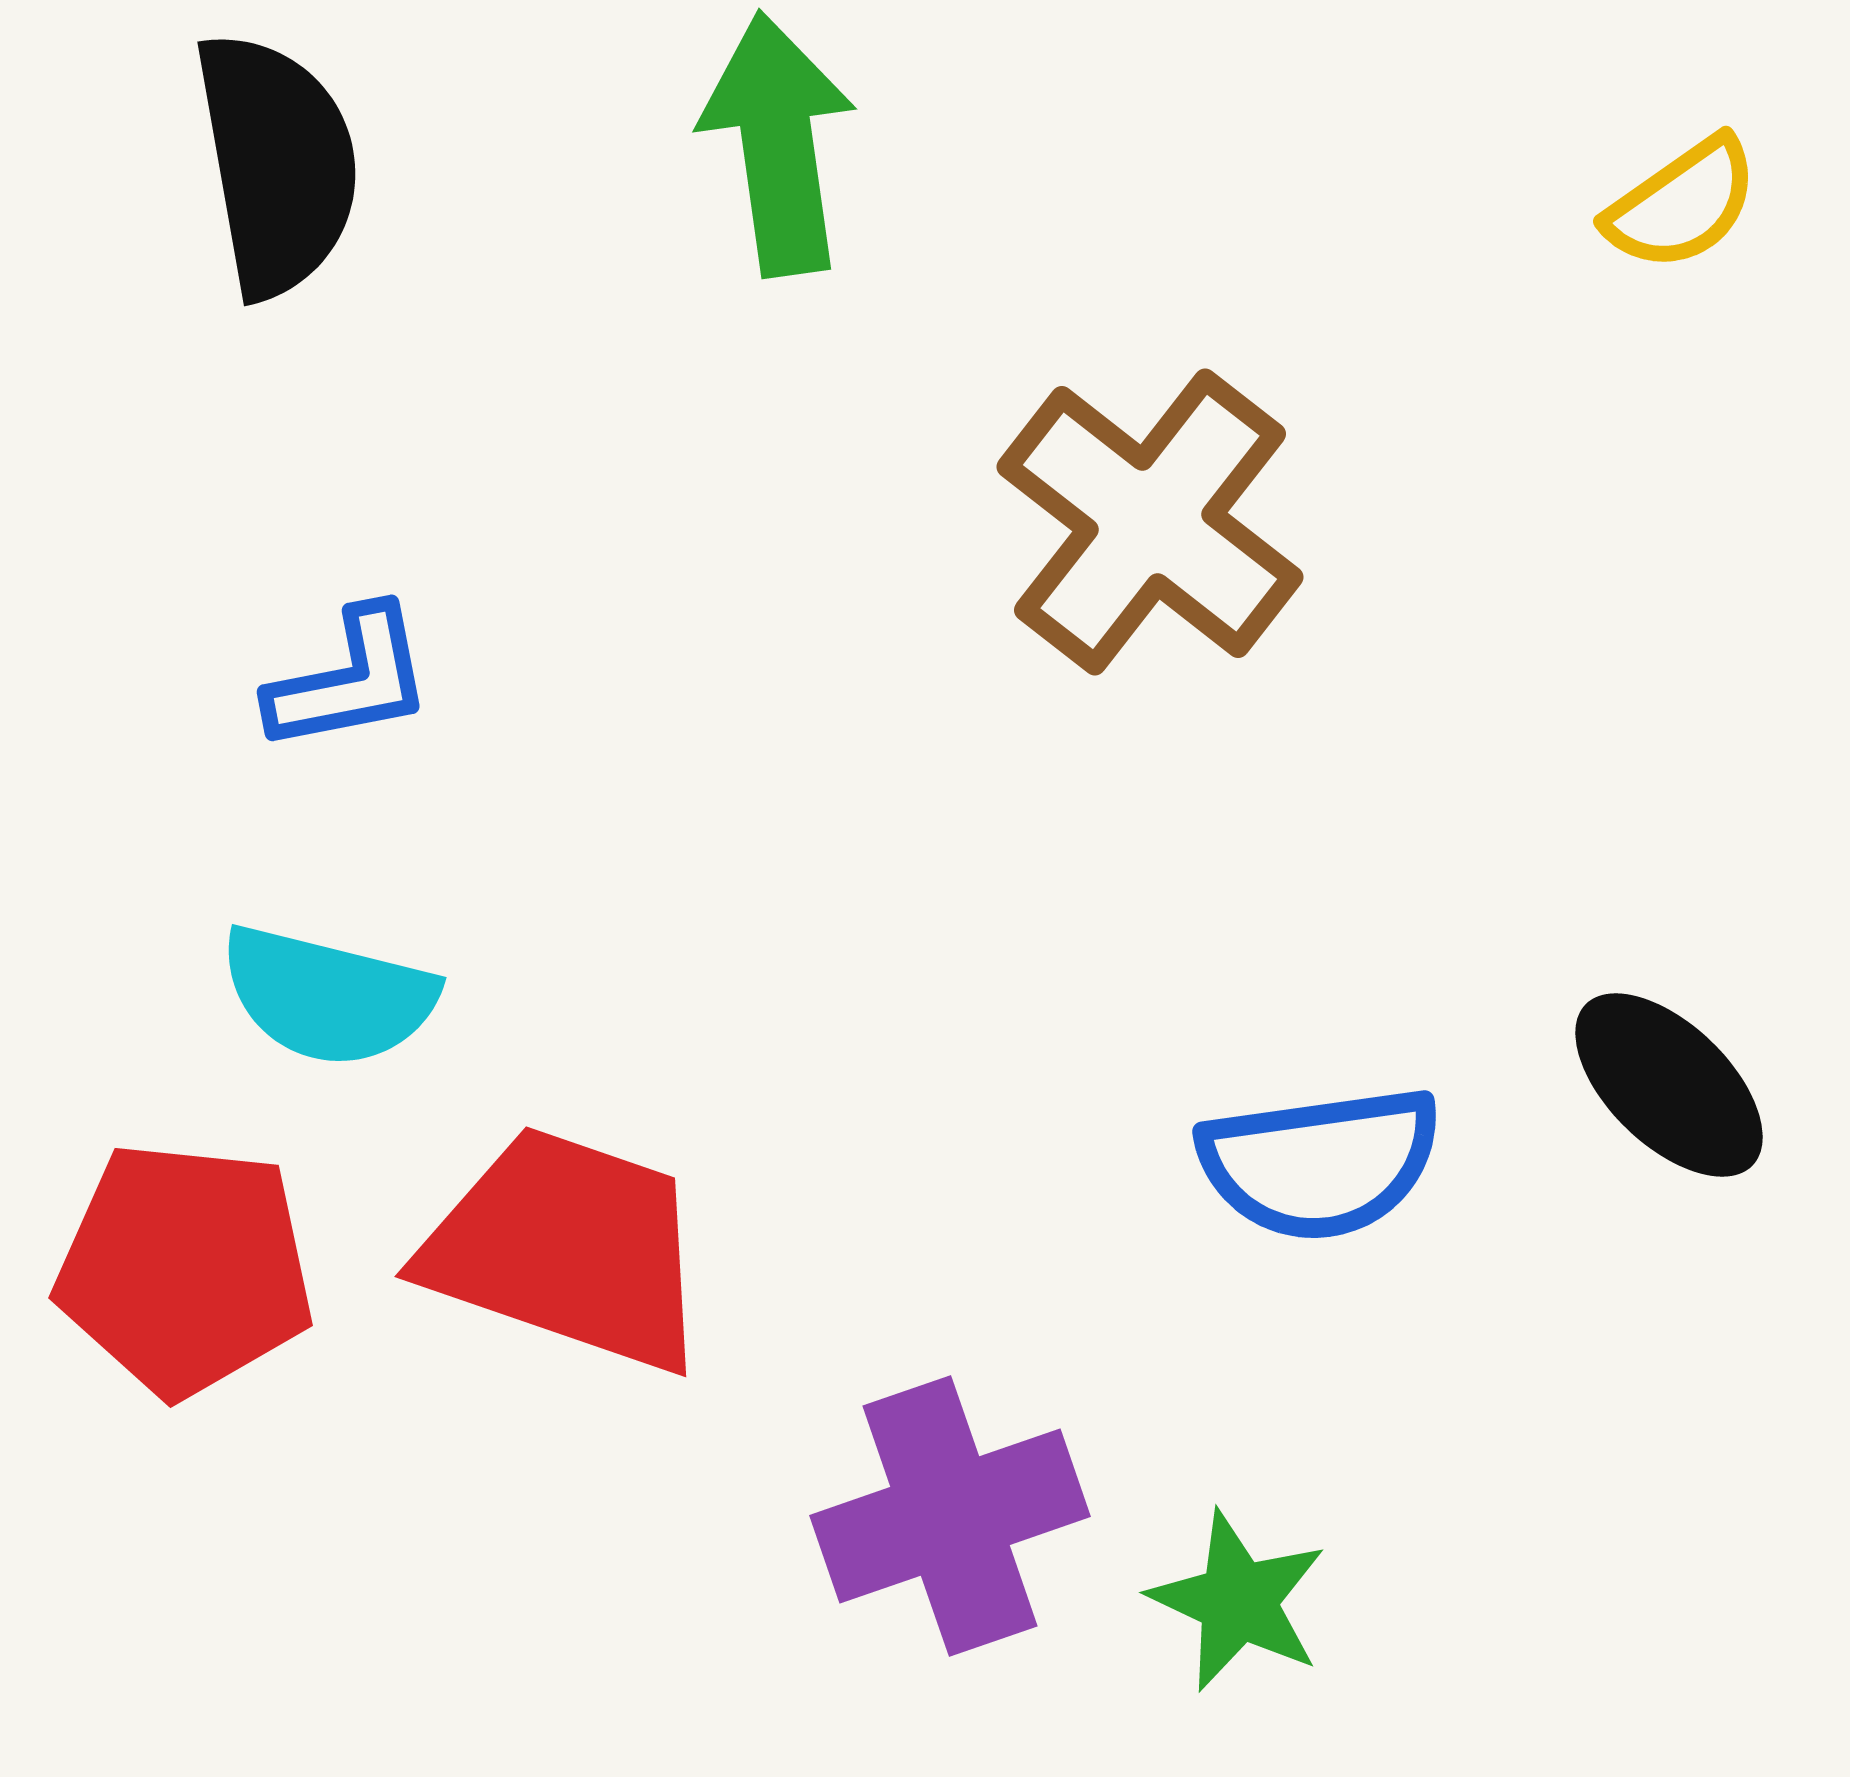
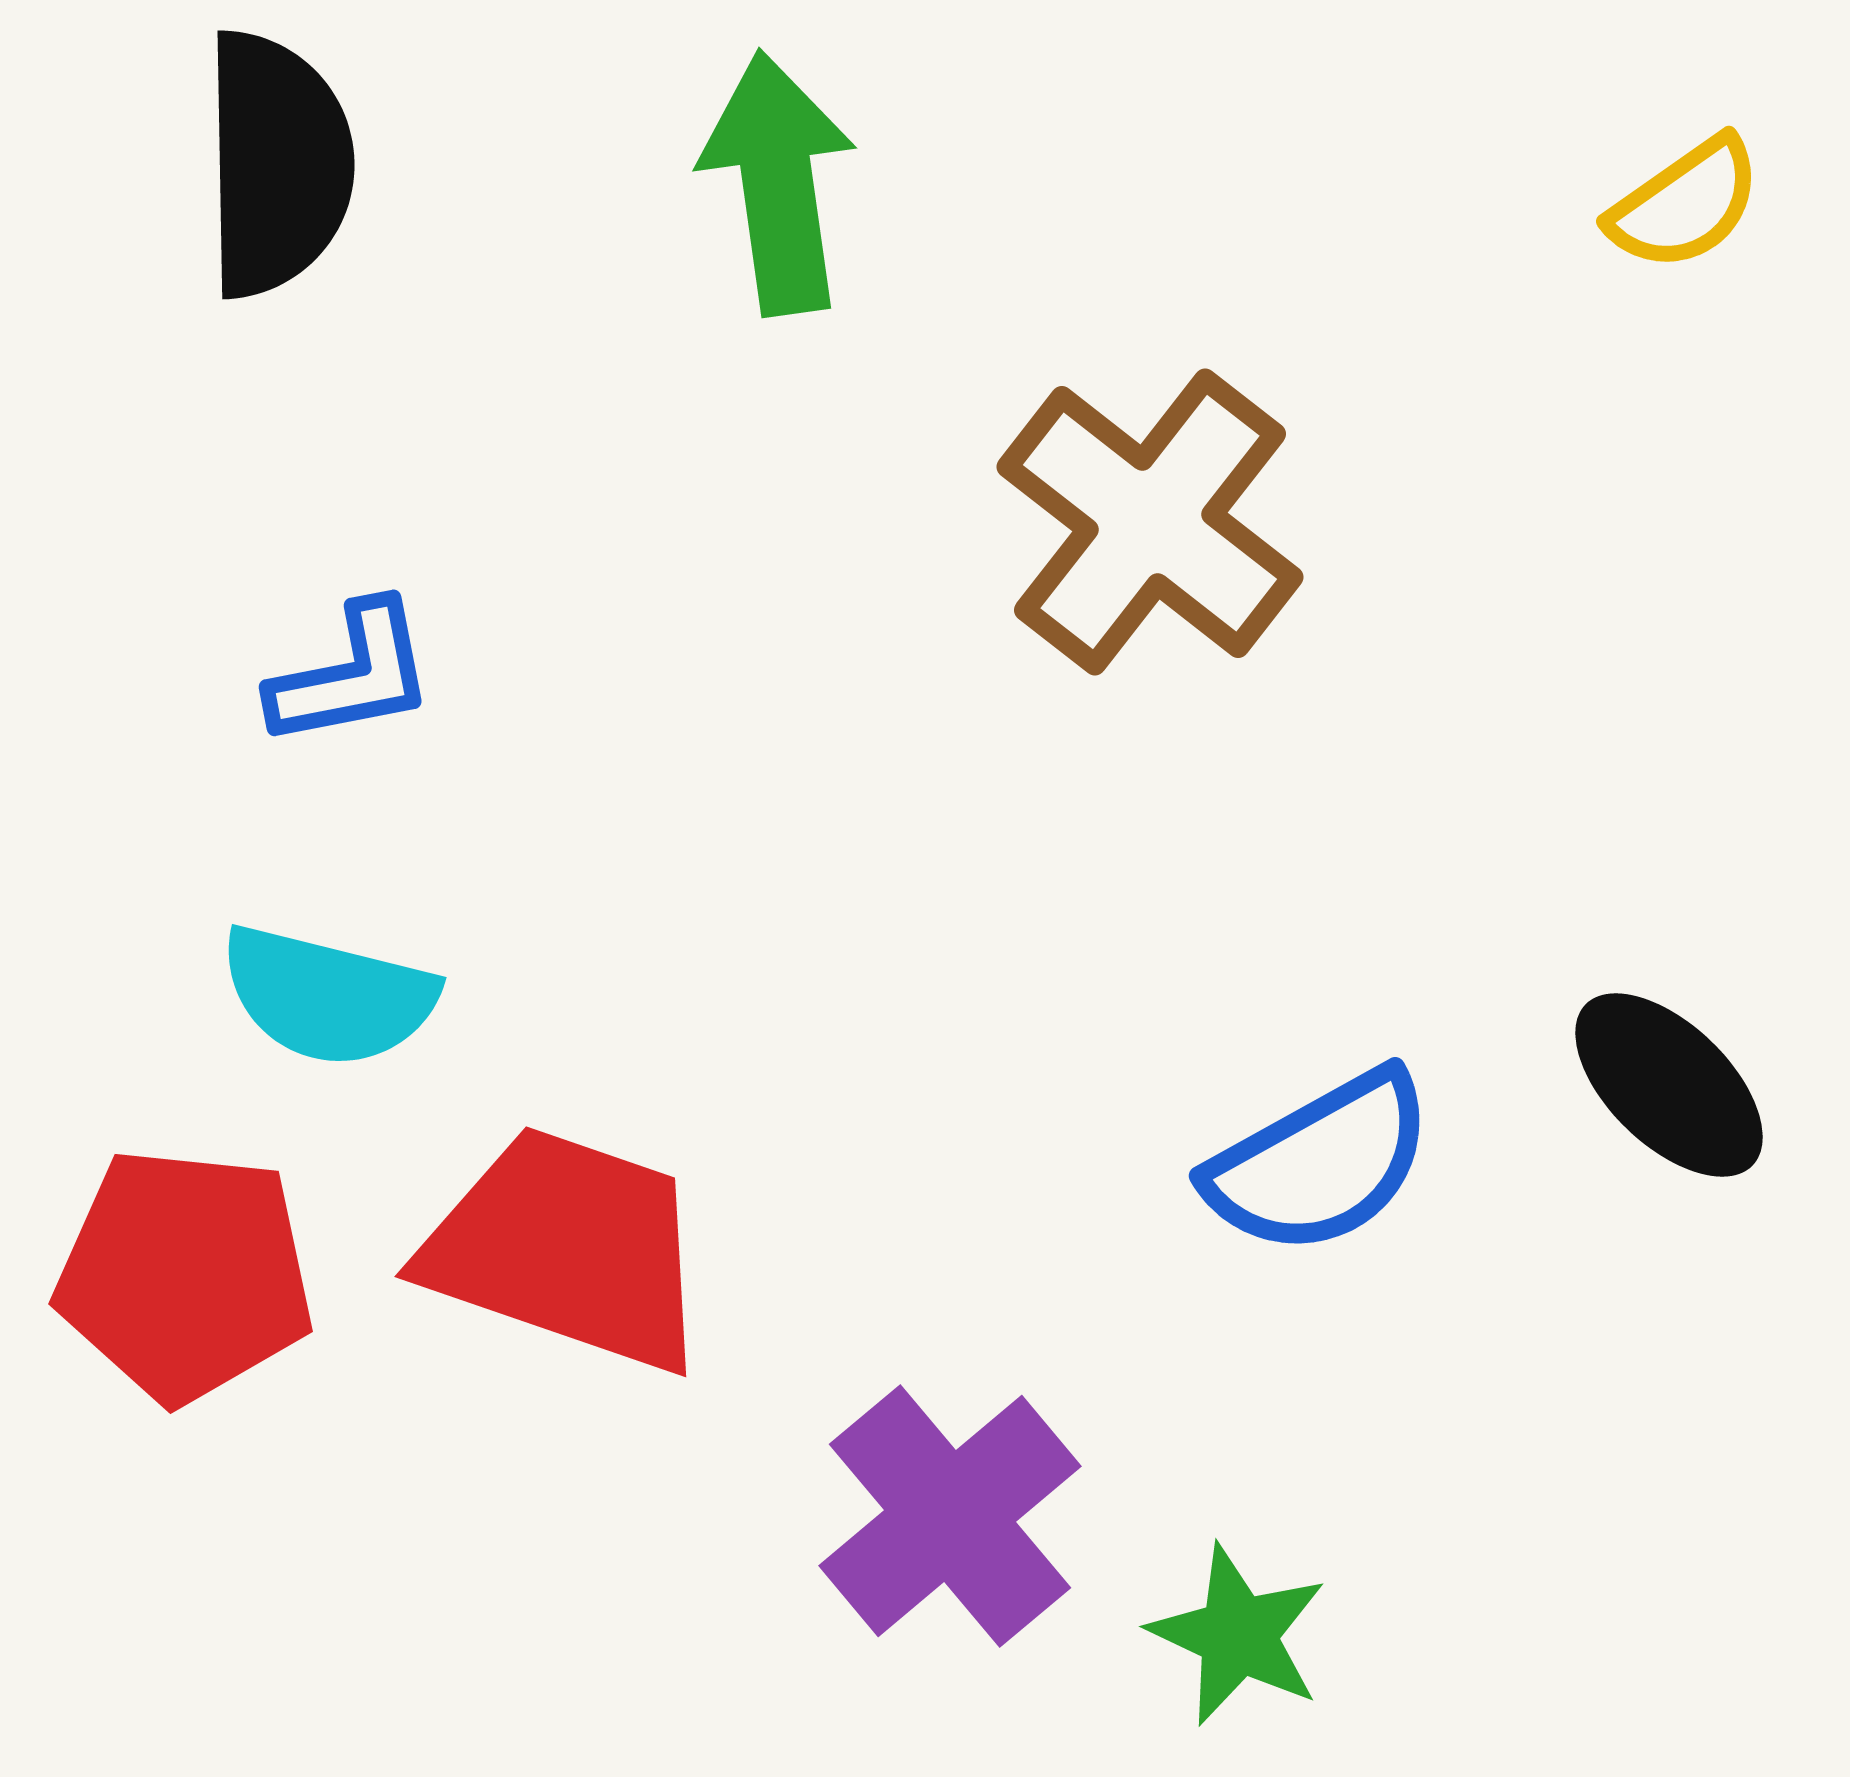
green arrow: moved 39 px down
black semicircle: rotated 9 degrees clockwise
yellow semicircle: moved 3 px right
blue L-shape: moved 2 px right, 5 px up
blue semicircle: rotated 21 degrees counterclockwise
red pentagon: moved 6 px down
purple cross: rotated 21 degrees counterclockwise
green star: moved 34 px down
